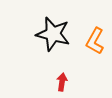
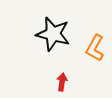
orange L-shape: moved 7 px down
